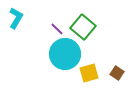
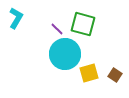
green square: moved 3 px up; rotated 25 degrees counterclockwise
brown square: moved 2 px left, 2 px down
